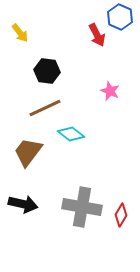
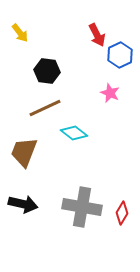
blue hexagon: moved 38 px down; rotated 10 degrees clockwise
pink star: moved 2 px down
cyan diamond: moved 3 px right, 1 px up
brown trapezoid: moved 4 px left; rotated 16 degrees counterclockwise
red diamond: moved 1 px right, 2 px up
